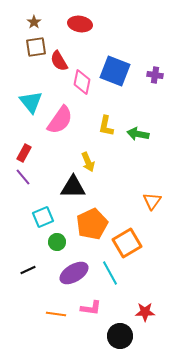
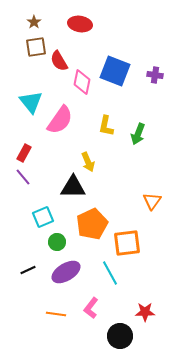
green arrow: rotated 80 degrees counterclockwise
orange square: rotated 24 degrees clockwise
purple ellipse: moved 8 px left, 1 px up
pink L-shape: rotated 120 degrees clockwise
